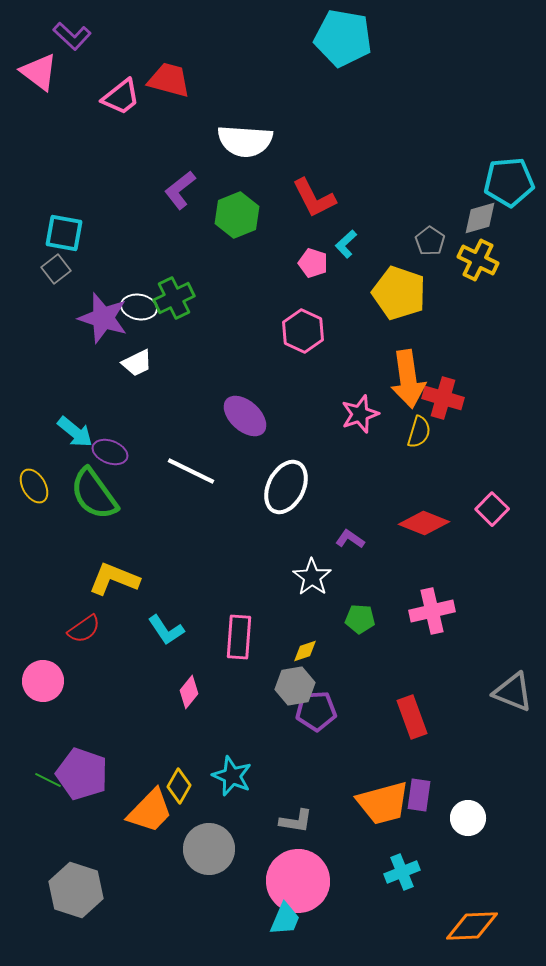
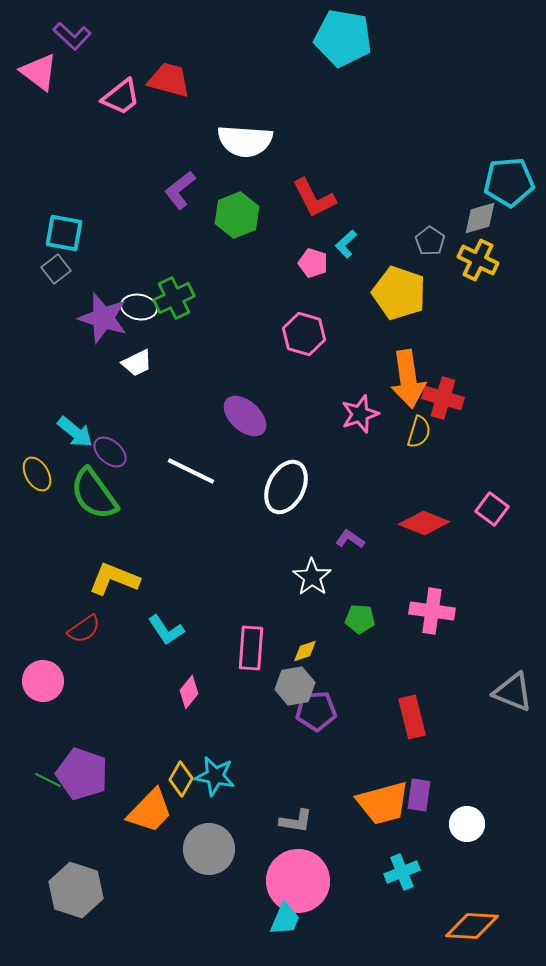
pink hexagon at (303, 331): moved 1 px right, 3 px down; rotated 9 degrees counterclockwise
purple ellipse at (110, 452): rotated 20 degrees clockwise
yellow ellipse at (34, 486): moved 3 px right, 12 px up
pink square at (492, 509): rotated 8 degrees counterclockwise
pink cross at (432, 611): rotated 21 degrees clockwise
pink rectangle at (239, 637): moved 12 px right, 11 px down
red rectangle at (412, 717): rotated 6 degrees clockwise
cyan star at (232, 776): moved 17 px left; rotated 12 degrees counterclockwise
yellow diamond at (179, 786): moved 2 px right, 7 px up
white circle at (468, 818): moved 1 px left, 6 px down
orange diamond at (472, 926): rotated 6 degrees clockwise
